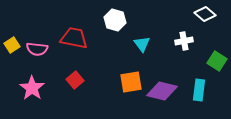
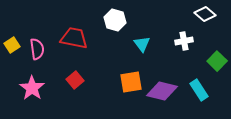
pink semicircle: rotated 105 degrees counterclockwise
green square: rotated 12 degrees clockwise
cyan rectangle: rotated 40 degrees counterclockwise
